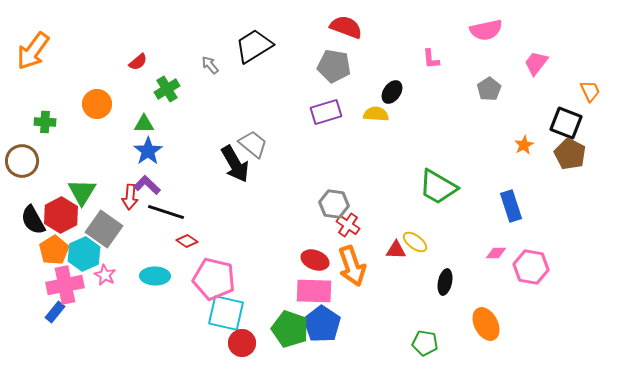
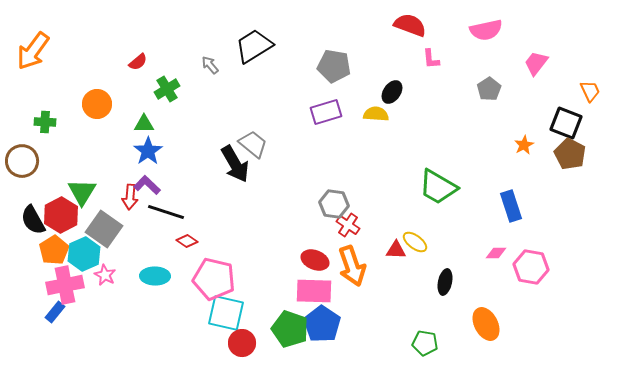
red semicircle at (346, 27): moved 64 px right, 2 px up
